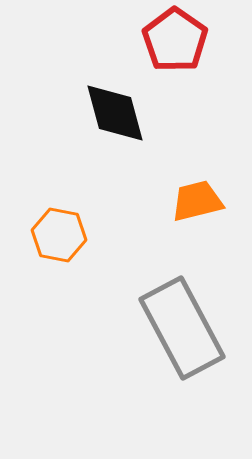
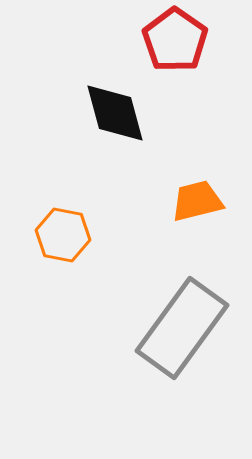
orange hexagon: moved 4 px right
gray rectangle: rotated 64 degrees clockwise
